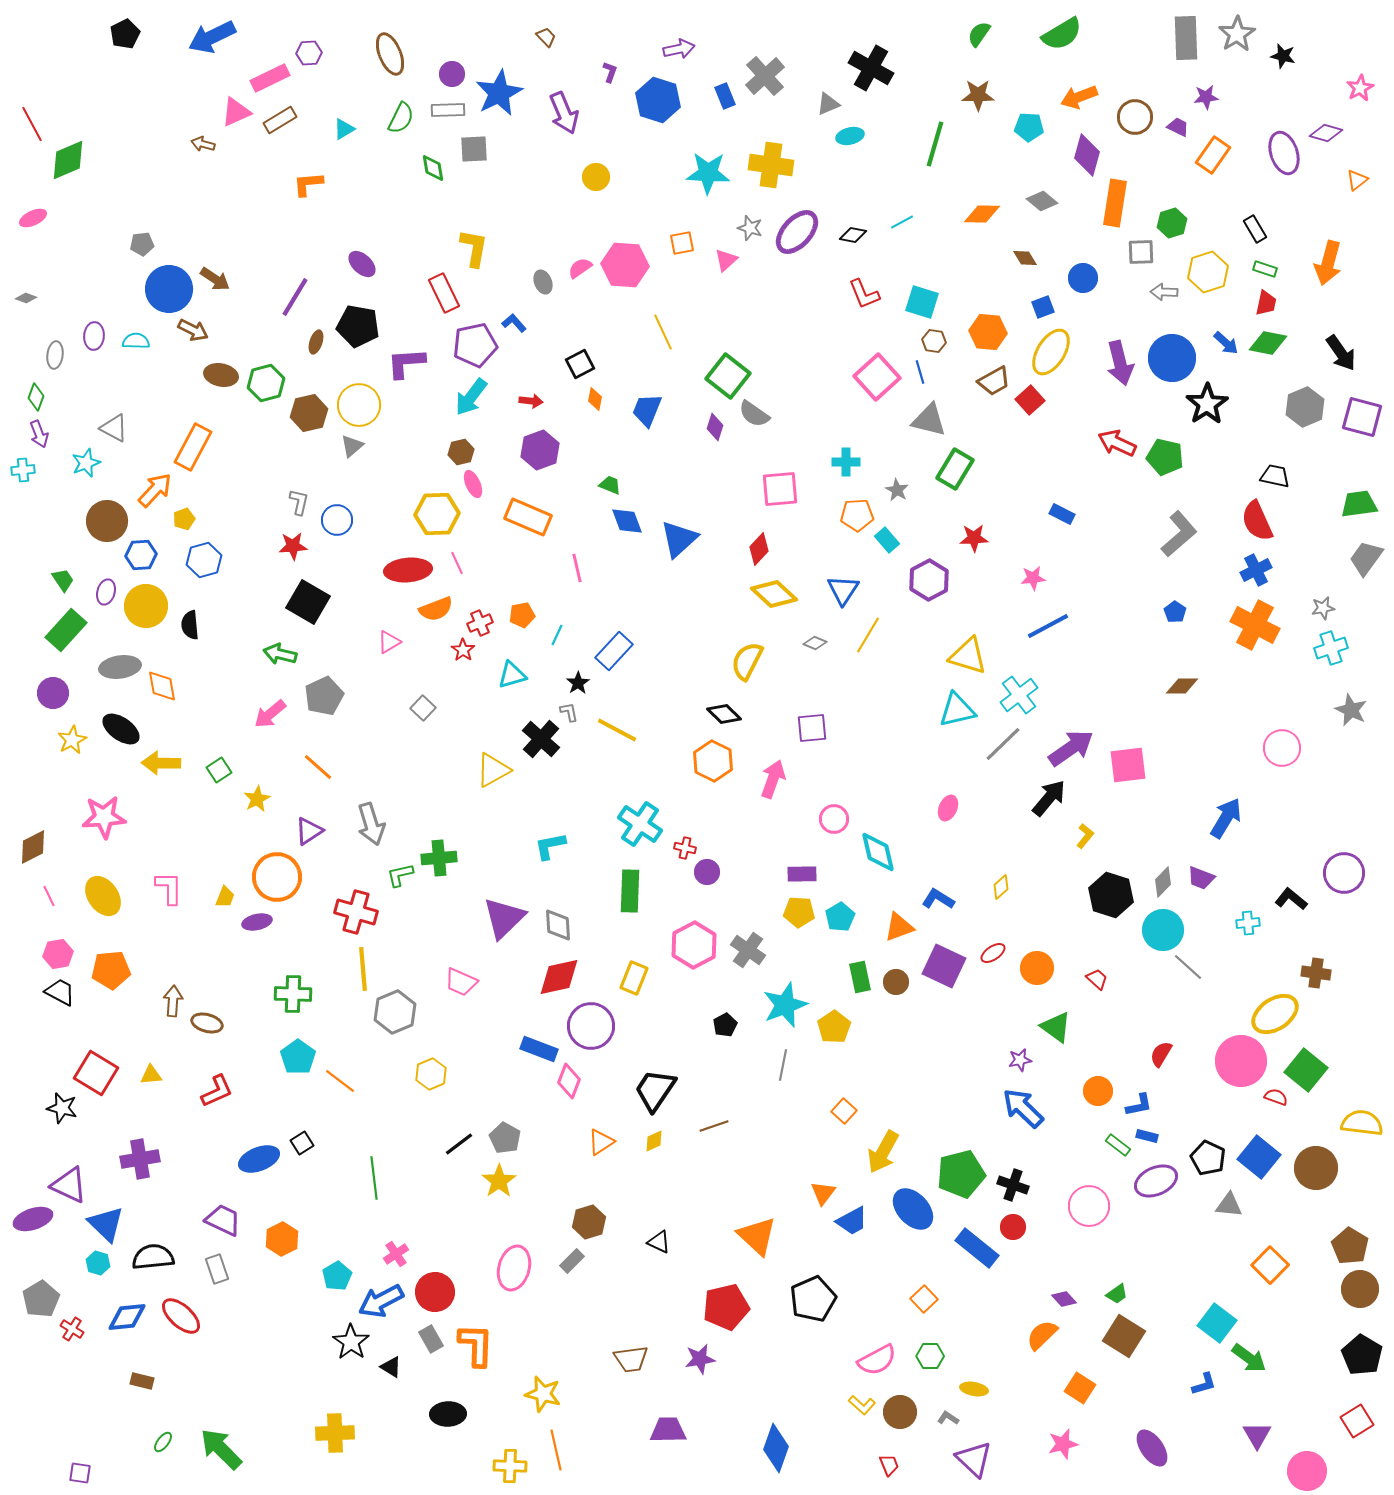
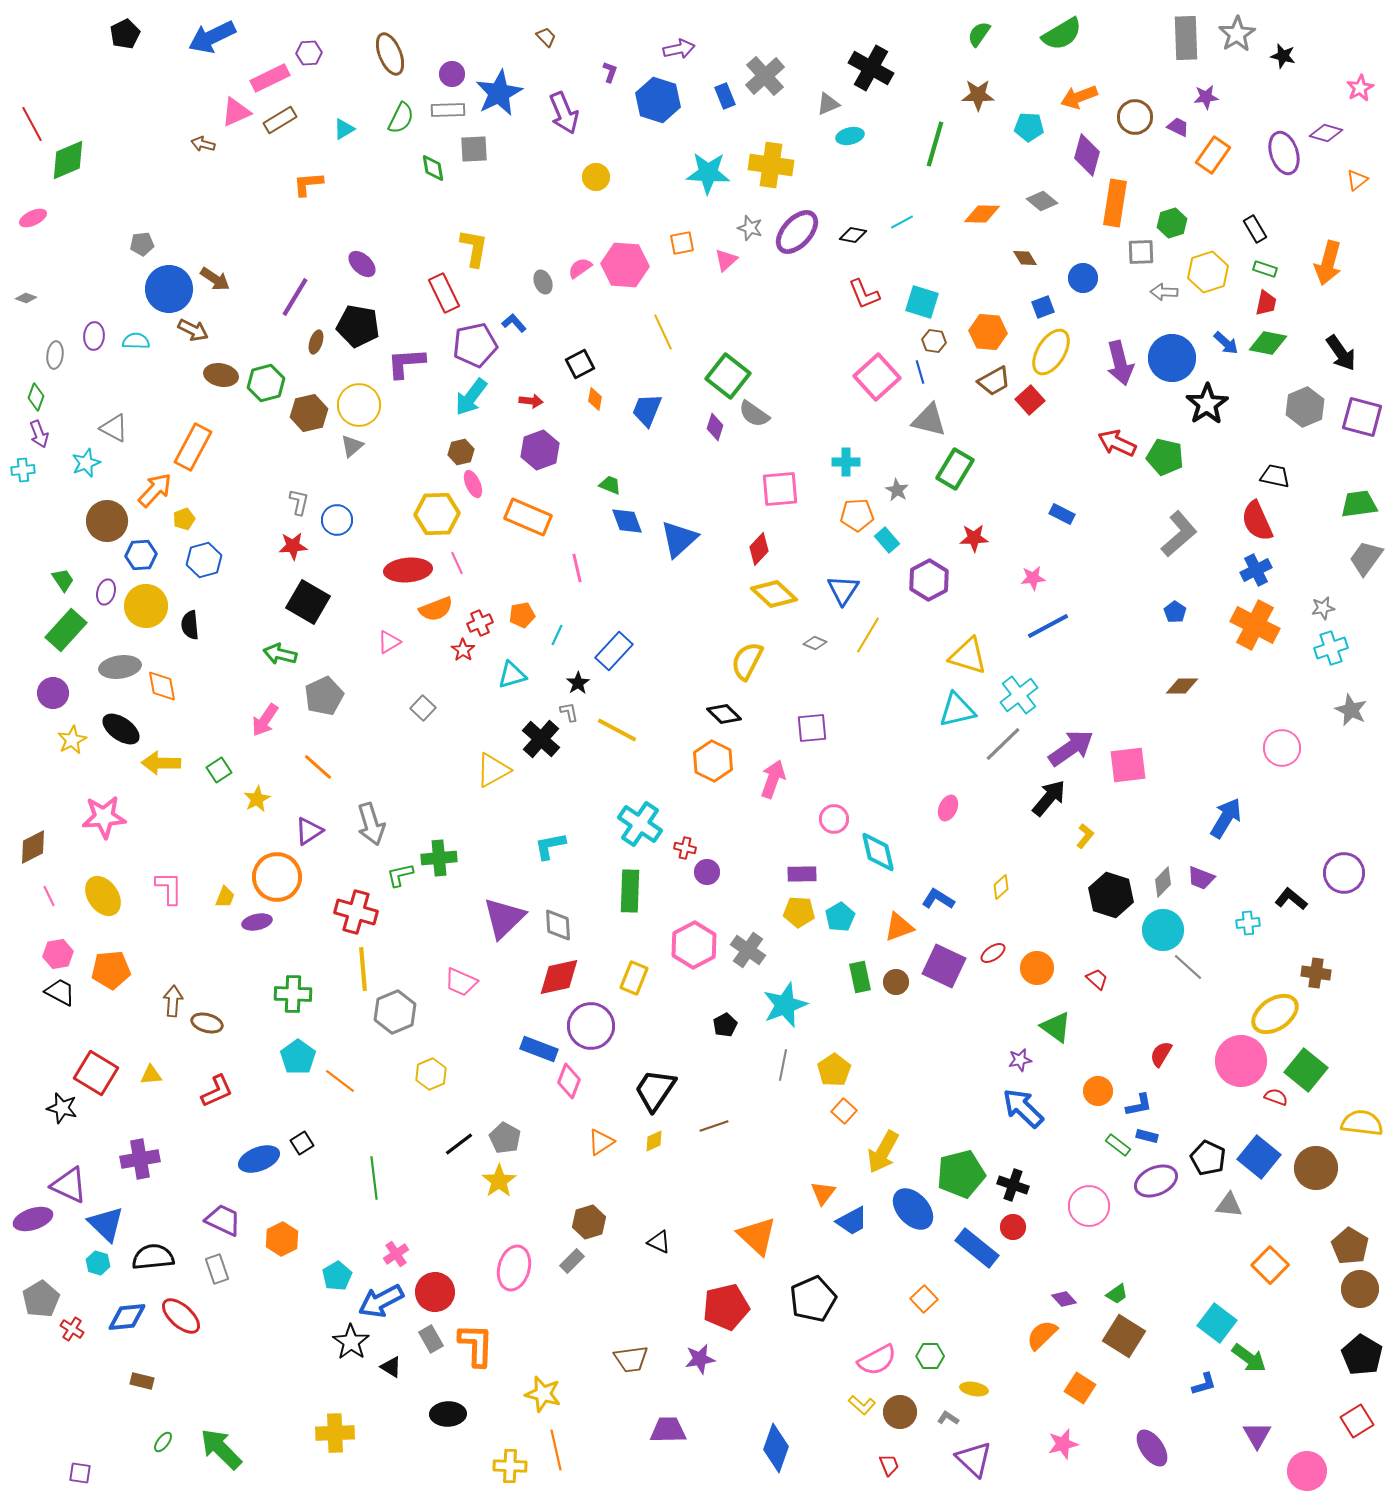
pink arrow at (270, 714): moved 5 px left, 6 px down; rotated 16 degrees counterclockwise
yellow pentagon at (834, 1027): moved 43 px down
